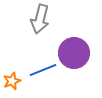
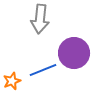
gray arrow: rotated 8 degrees counterclockwise
